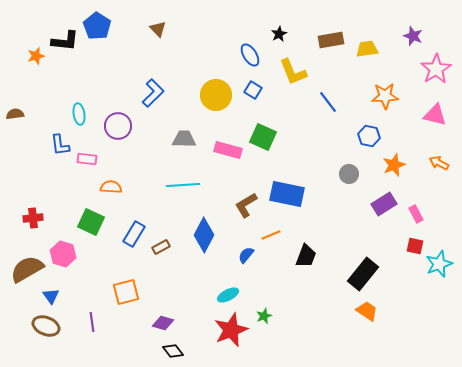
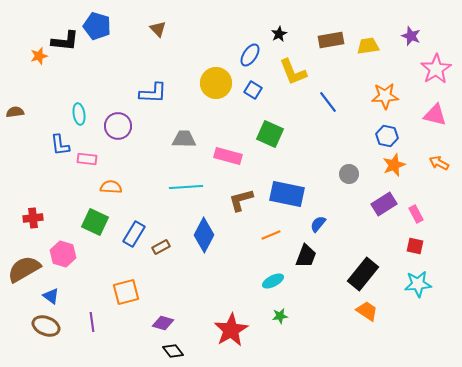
blue pentagon at (97, 26): rotated 16 degrees counterclockwise
purple star at (413, 36): moved 2 px left
yellow trapezoid at (367, 49): moved 1 px right, 3 px up
blue ellipse at (250, 55): rotated 65 degrees clockwise
orange star at (36, 56): moved 3 px right
blue L-shape at (153, 93): rotated 48 degrees clockwise
yellow circle at (216, 95): moved 12 px up
brown semicircle at (15, 114): moved 2 px up
blue hexagon at (369, 136): moved 18 px right
green square at (263, 137): moved 7 px right, 3 px up
pink rectangle at (228, 150): moved 6 px down
cyan line at (183, 185): moved 3 px right, 2 px down
brown L-shape at (246, 205): moved 5 px left, 5 px up; rotated 16 degrees clockwise
green square at (91, 222): moved 4 px right
blue semicircle at (246, 255): moved 72 px right, 31 px up
cyan star at (439, 264): moved 21 px left, 20 px down; rotated 16 degrees clockwise
brown semicircle at (27, 269): moved 3 px left
cyan ellipse at (228, 295): moved 45 px right, 14 px up
blue triangle at (51, 296): rotated 18 degrees counterclockwise
green star at (264, 316): moved 16 px right; rotated 14 degrees clockwise
red star at (231, 330): rotated 8 degrees counterclockwise
